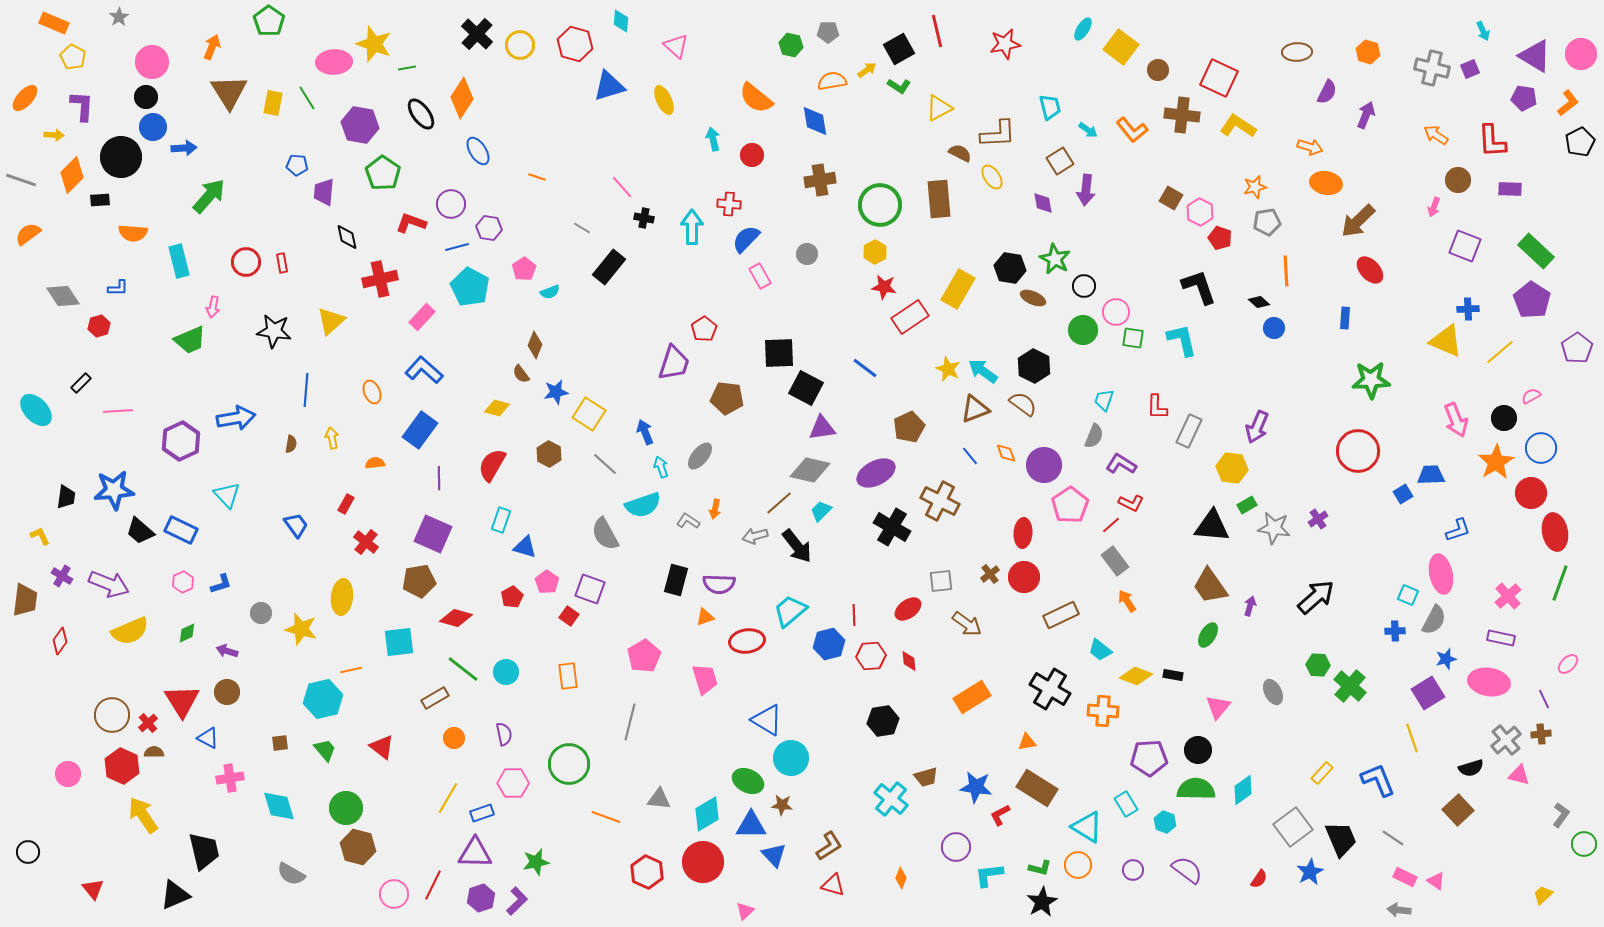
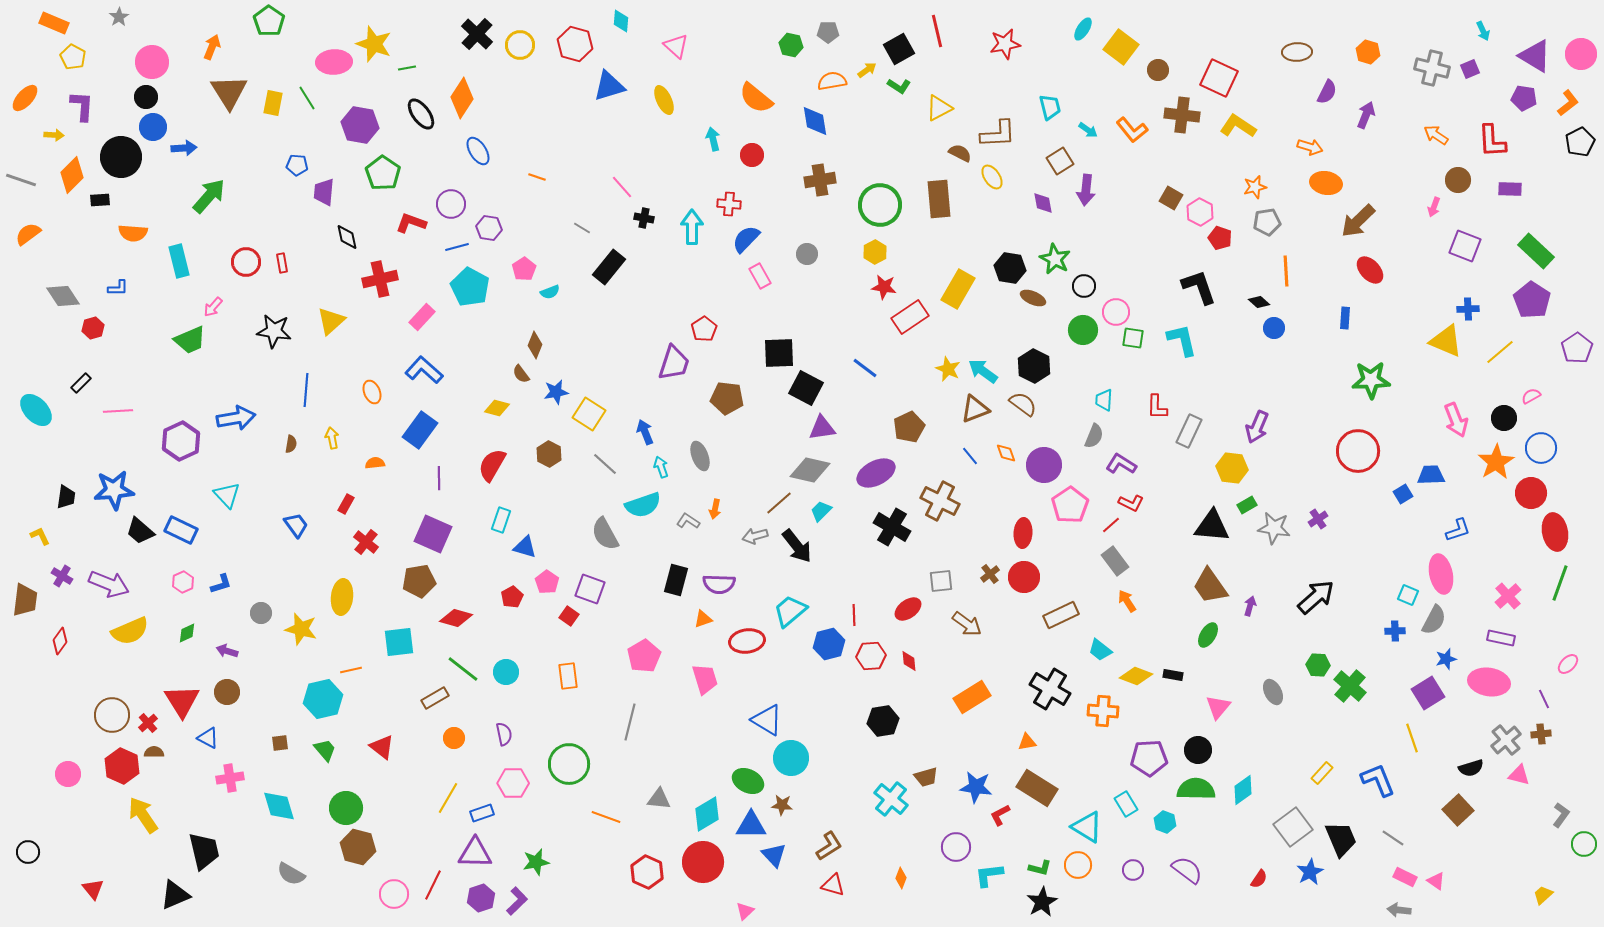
pink arrow at (213, 307): rotated 30 degrees clockwise
red hexagon at (99, 326): moved 6 px left, 2 px down
cyan trapezoid at (1104, 400): rotated 15 degrees counterclockwise
gray ellipse at (700, 456): rotated 60 degrees counterclockwise
orange triangle at (705, 617): moved 2 px left, 2 px down
